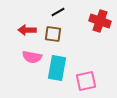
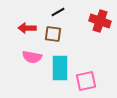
red arrow: moved 2 px up
cyan rectangle: moved 3 px right; rotated 10 degrees counterclockwise
